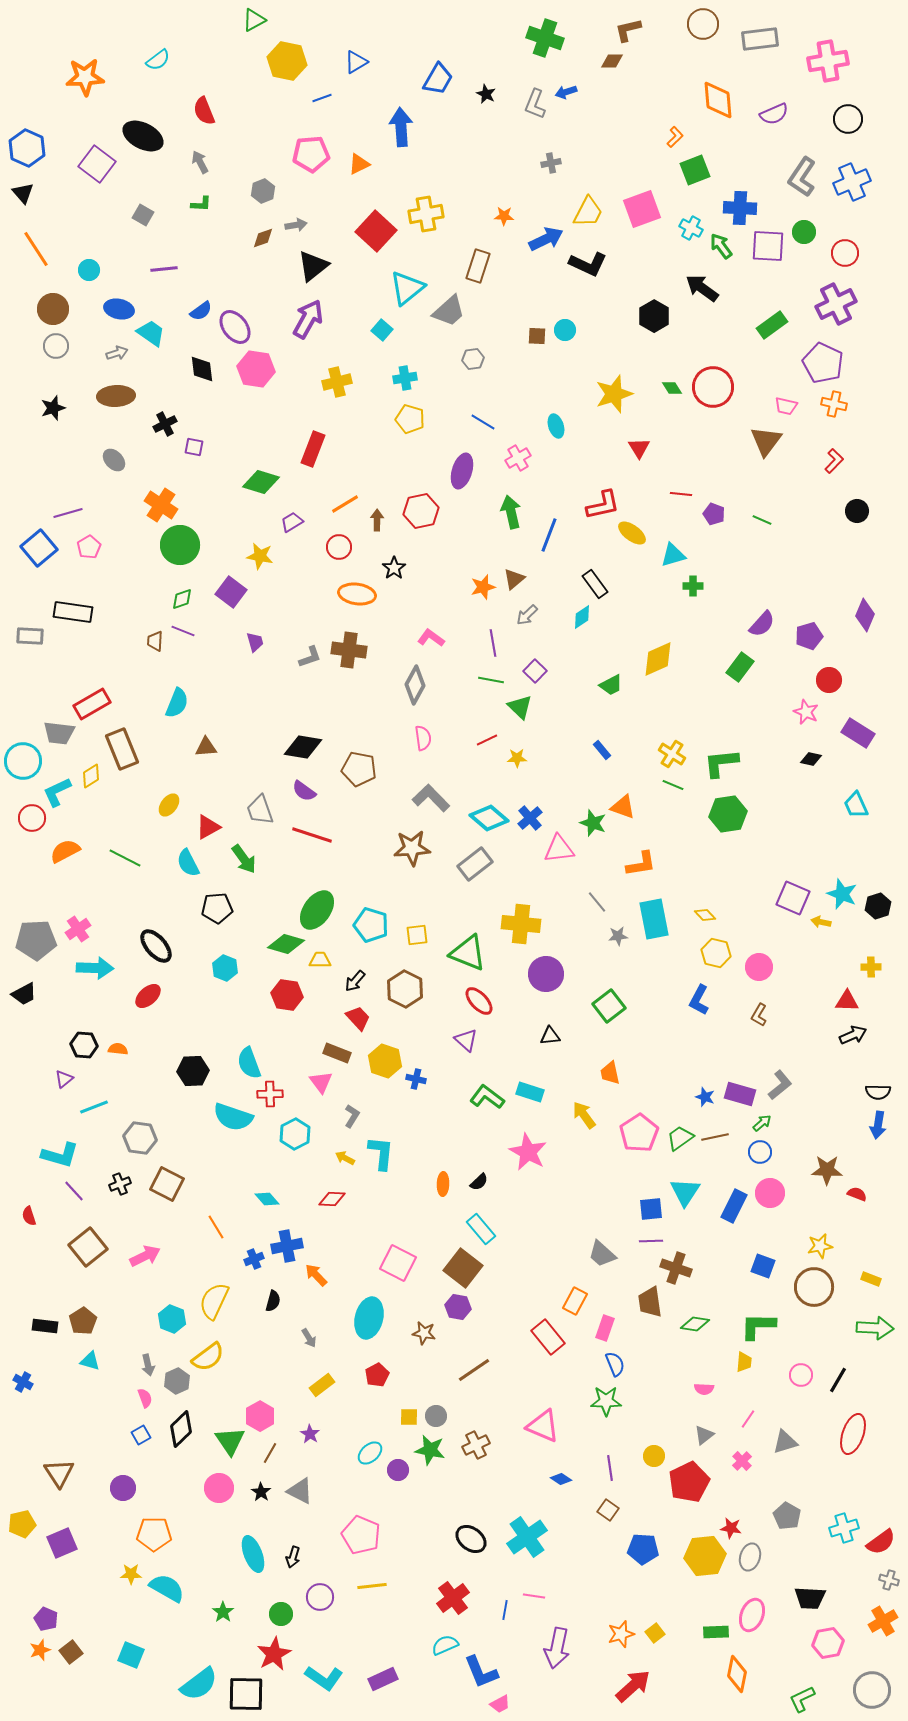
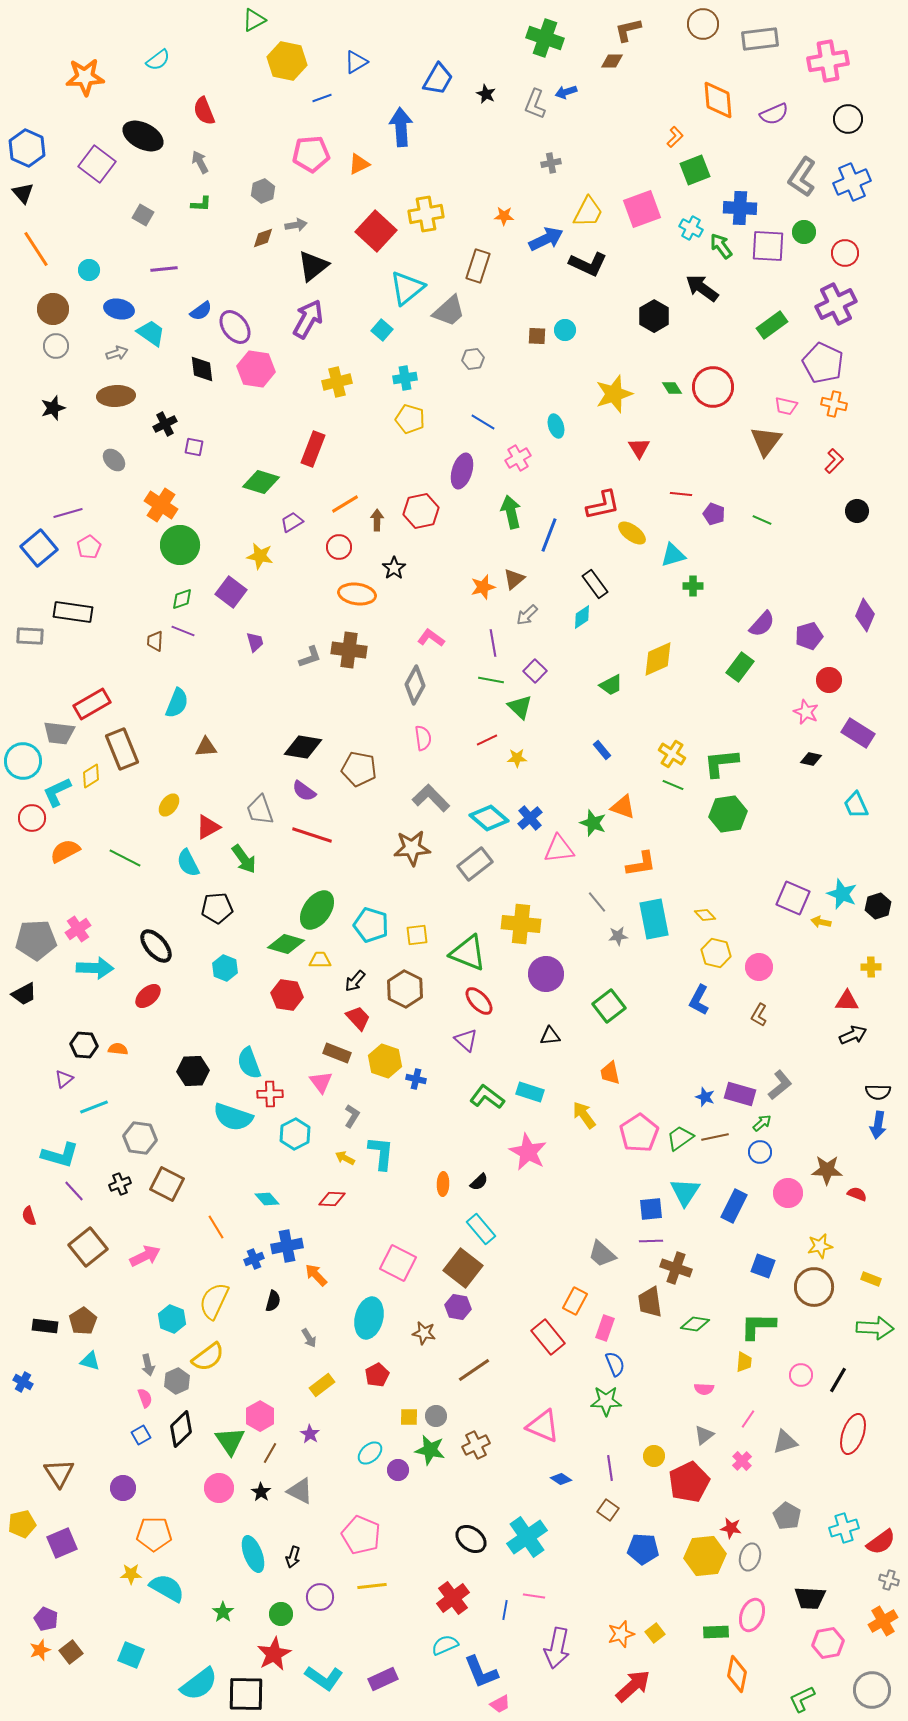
pink circle at (770, 1193): moved 18 px right
